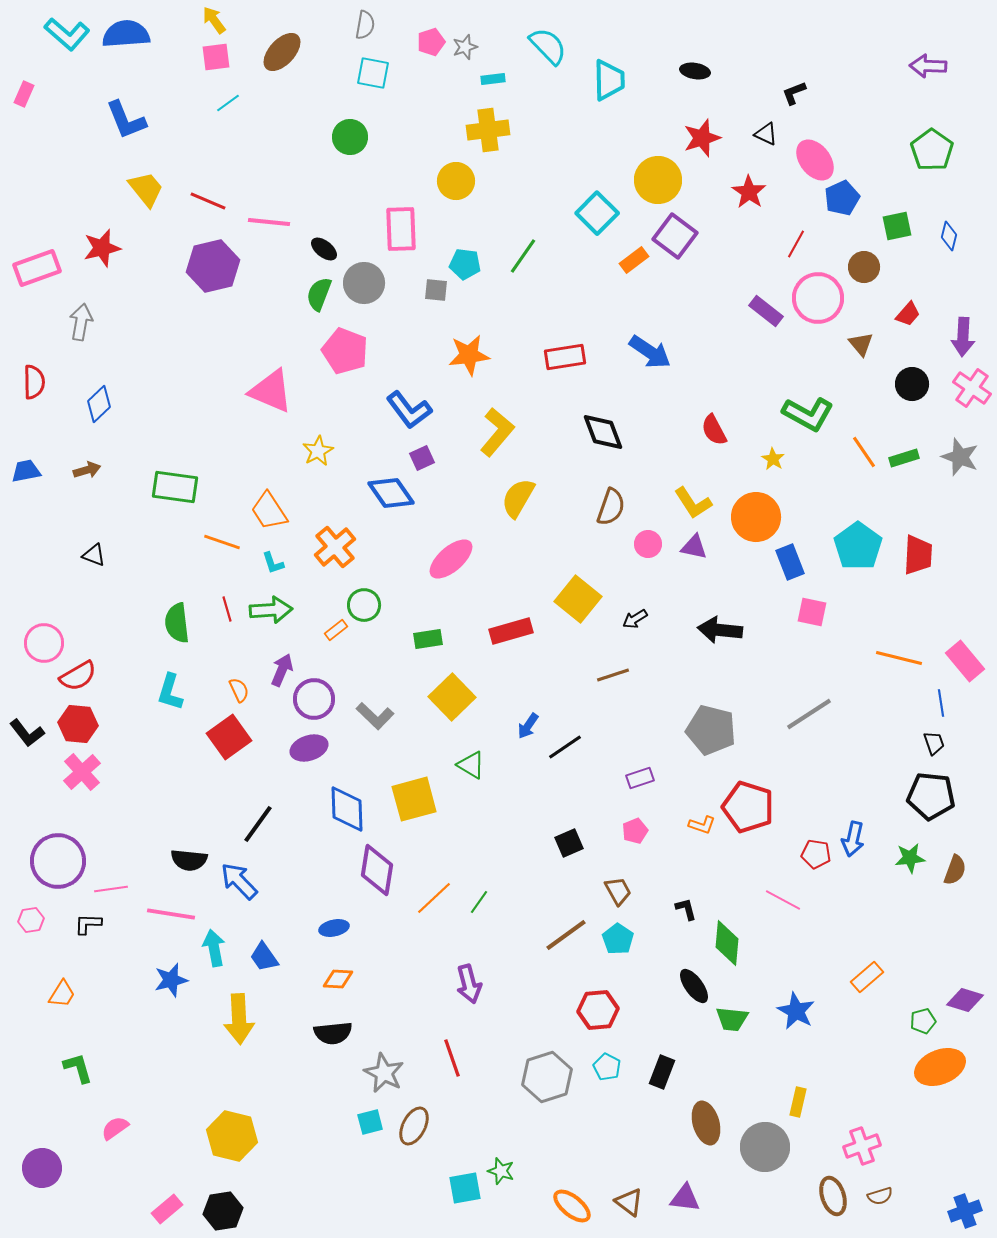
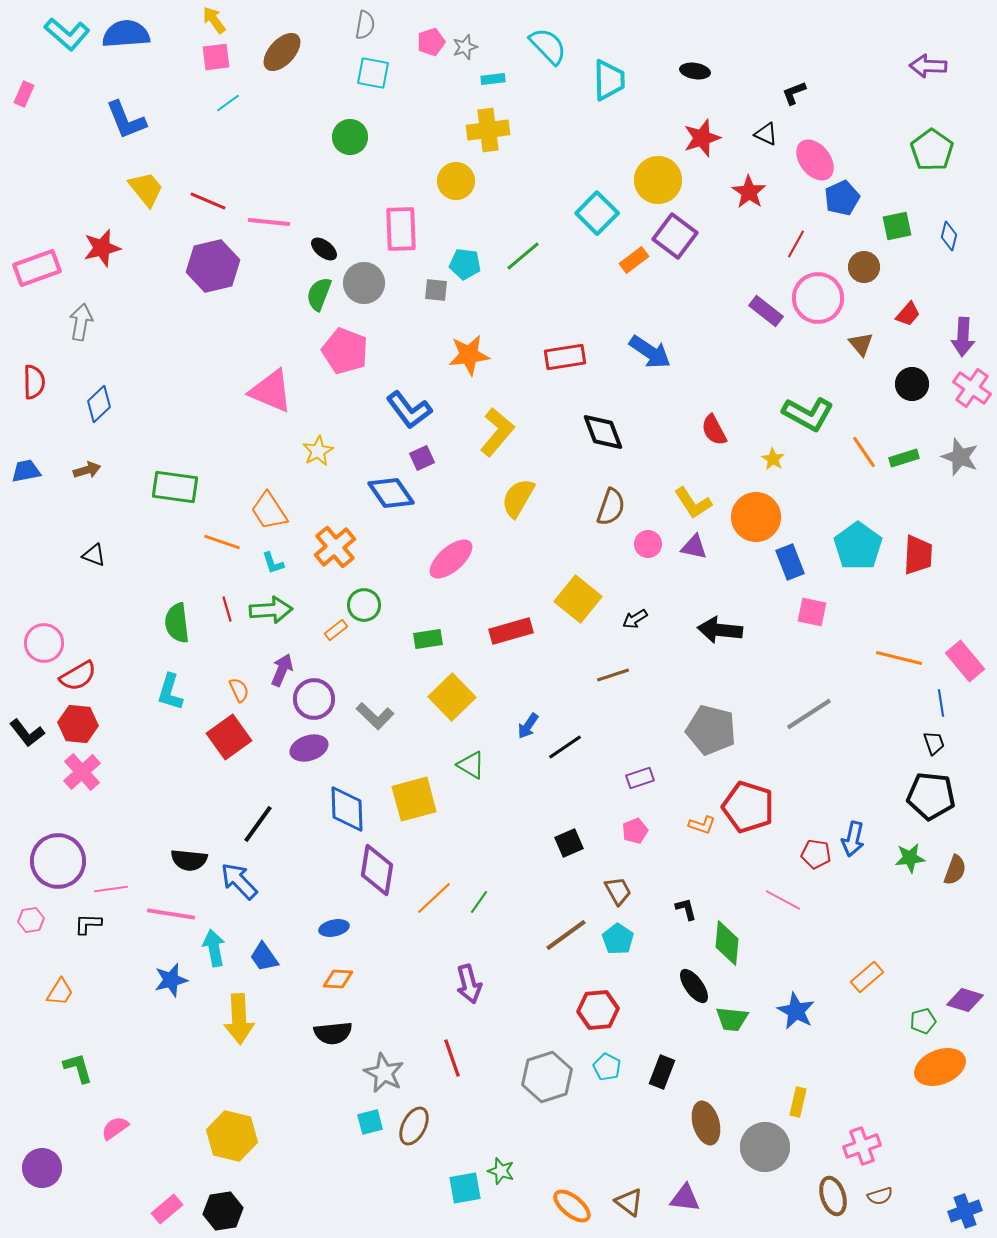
green line at (523, 256): rotated 15 degrees clockwise
orange trapezoid at (62, 994): moved 2 px left, 2 px up
